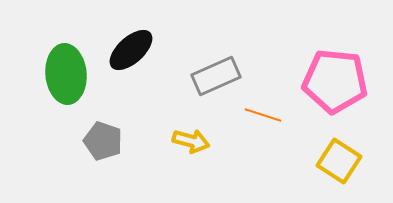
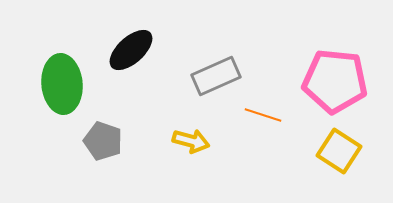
green ellipse: moved 4 px left, 10 px down
yellow square: moved 10 px up
